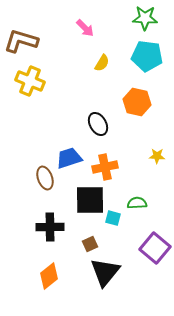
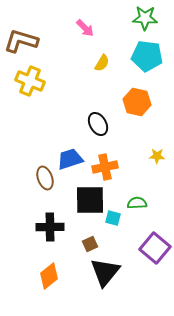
blue trapezoid: moved 1 px right, 1 px down
